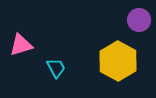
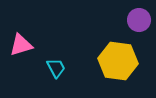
yellow hexagon: rotated 21 degrees counterclockwise
